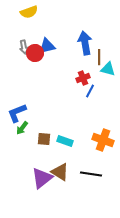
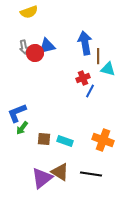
brown line: moved 1 px left, 1 px up
